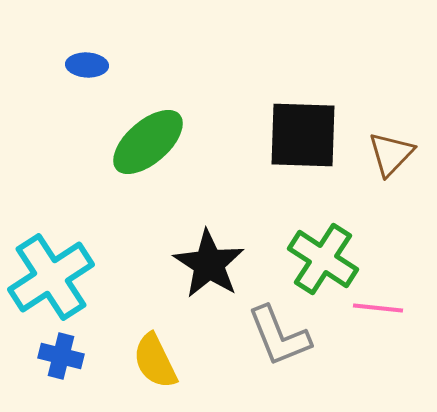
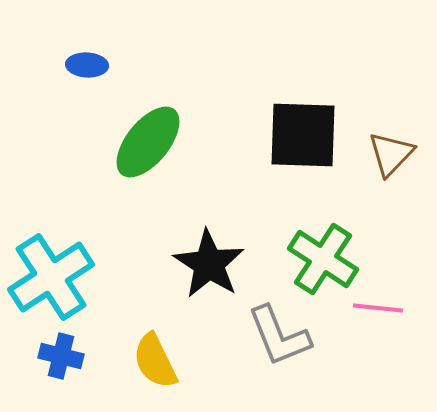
green ellipse: rotated 10 degrees counterclockwise
